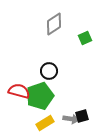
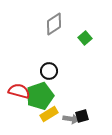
green square: rotated 16 degrees counterclockwise
yellow rectangle: moved 4 px right, 9 px up
